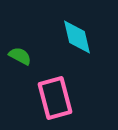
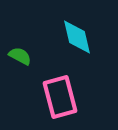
pink rectangle: moved 5 px right, 1 px up
